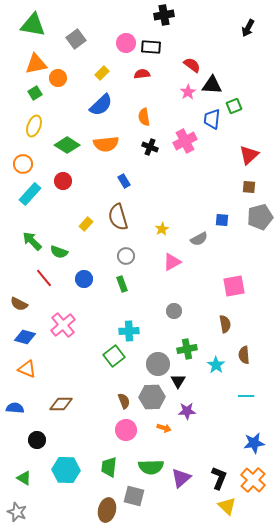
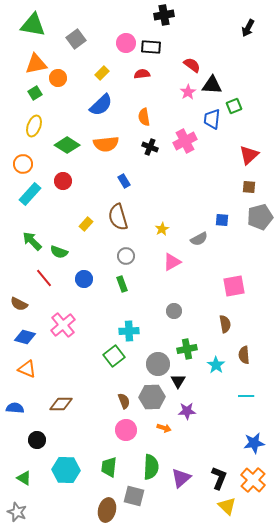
green semicircle at (151, 467): rotated 85 degrees counterclockwise
